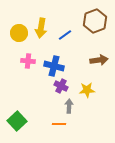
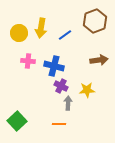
gray arrow: moved 1 px left, 3 px up
